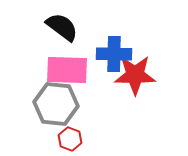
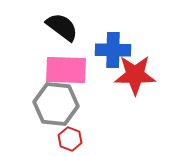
blue cross: moved 1 px left, 4 px up
pink rectangle: moved 1 px left
